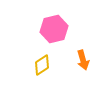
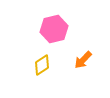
orange arrow: rotated 60 degrees clockwise
